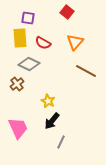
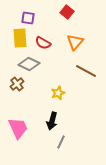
yellow star: moved 10 px right, 8 px up; rotated 24 degrees clockwise
black arrow: rotated 24 degrees counterclockwise
